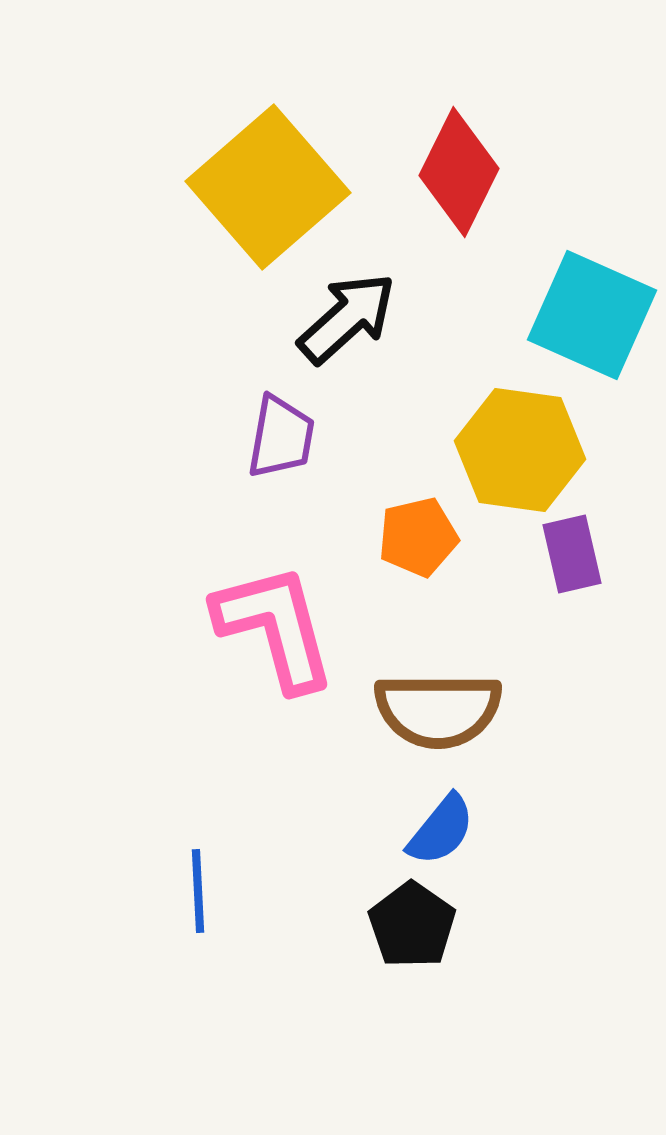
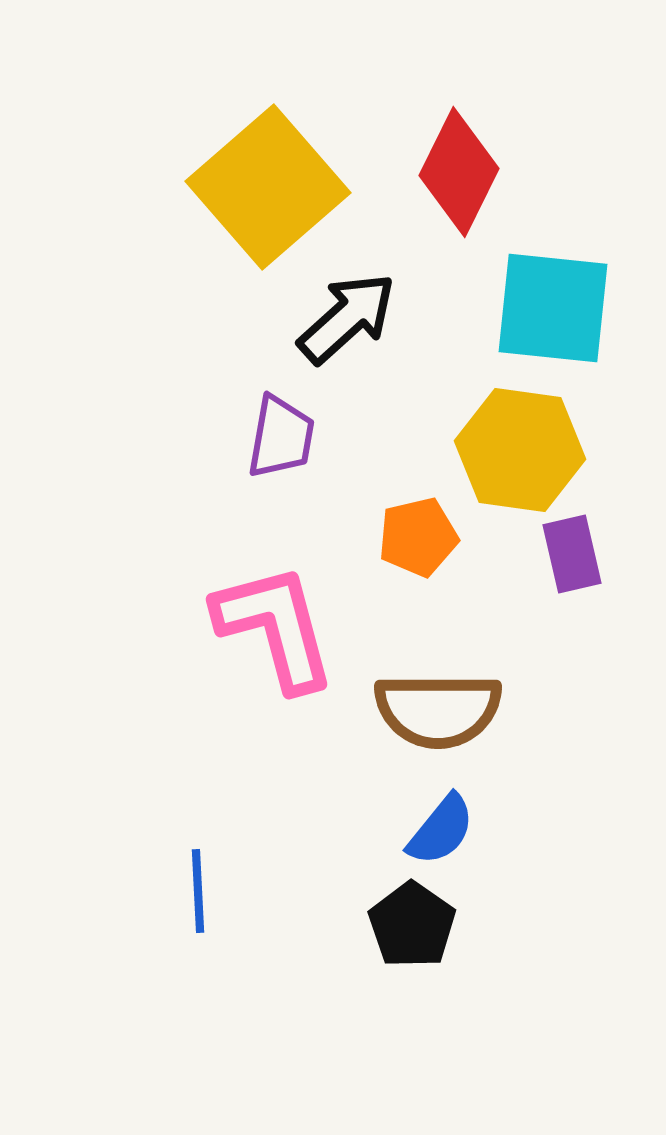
cyan square: moved 39 px left, 7 px up; rotated 18 degrees counterclockwise
